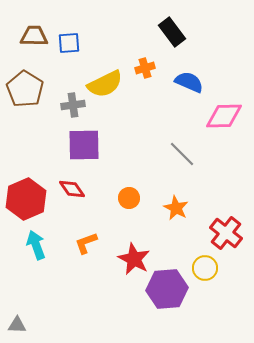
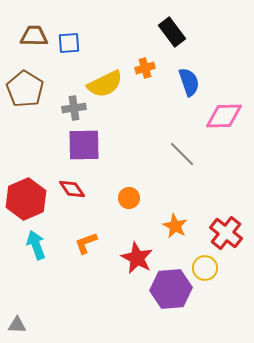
blue semicircle: rotated 48 degrees clockwise
gray cross: moved 1 px right, 3 px down
orange star: moved 1 px left, 18 px down
red star: moved 3 px right, 1 px up
purple hexagon: moved 4 px right
